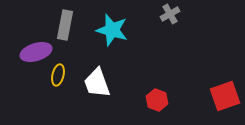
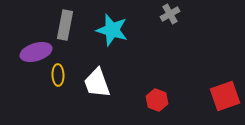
yellow ellipse: rotated 15 degrees counterclockwise
